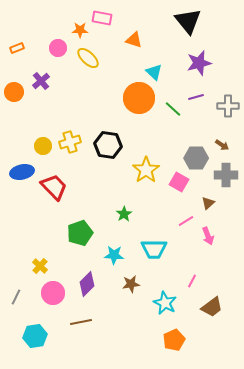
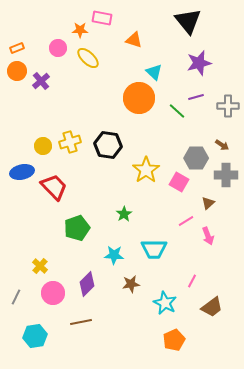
orange circle at (14, 92): moved 3 px right, 21 px up
green line at (173, 109): moved 4 px right, 2 px down
green pentagon at (80, 233): moved 3 px left, 5 px up
